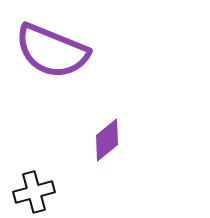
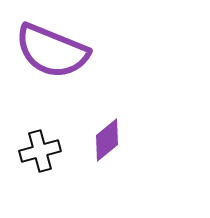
black cross: moved 6 px right, 41 px up
